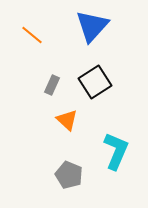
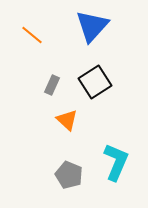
cyan L-shape: moved 11 px down
